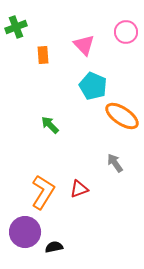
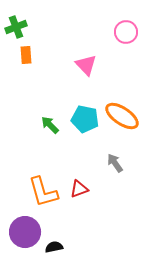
pink triangle: moved 2 px right, 20 px down
orange rectangle: moved 17 px left
cyan pentagon: moved 8 px left, 33 px down; rotated 12 degrees counterclockwise
orange L-shape: rotated 132 degrees clockwise
